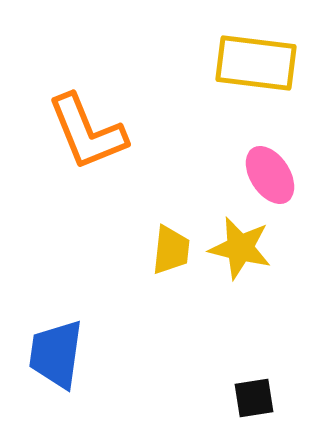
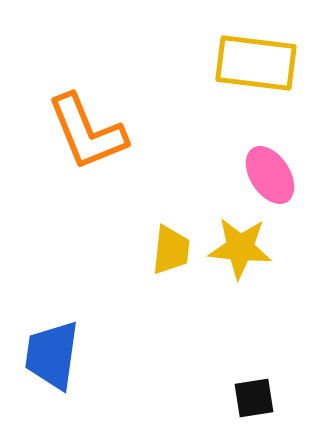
yellow star: rotated 8 degrees counterclockwise
blue trapezoid: moved 4 px left, 1 px down
